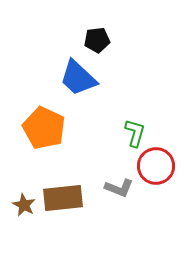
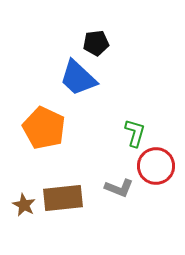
black pentagon: moved 1 px left, 3 px down
